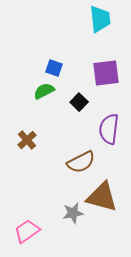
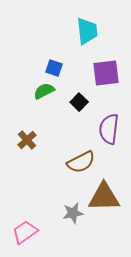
cyan trapezoid: moved 13 px left, 12 px down
brown triangle: moved 2 px right; rotated 16 degrees counterclockwise
pink trapezoid: moved 2 px left, 1 px down
